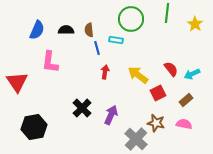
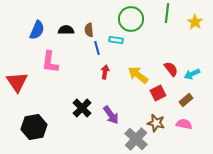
yellow star: moved 2 px up
purple arrow: rotated 120 degrees clockwise
